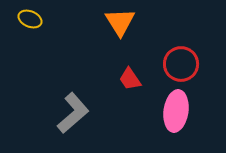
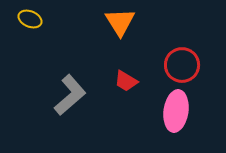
red circle: moved 1 px right, 1 px down
red trapezoid: moved 4 px left, 2 px down; rotated 25 degrees counterclockwise
gray L-shape: moved 3 px left, 18 px up
